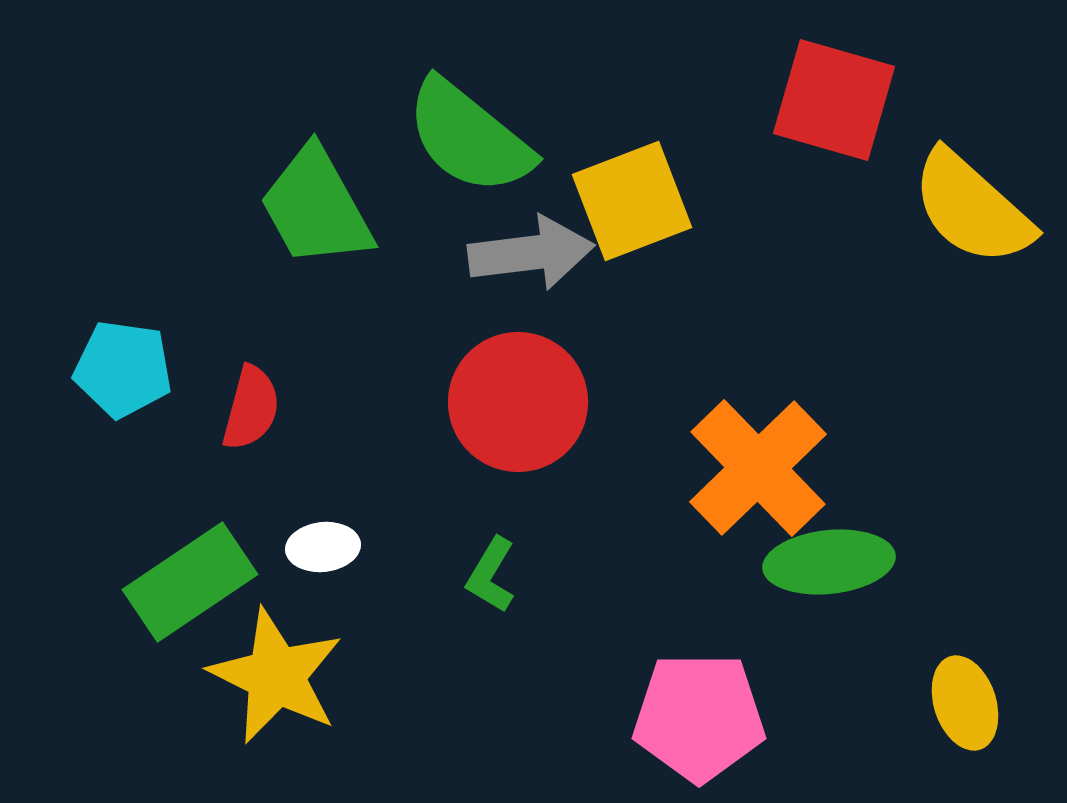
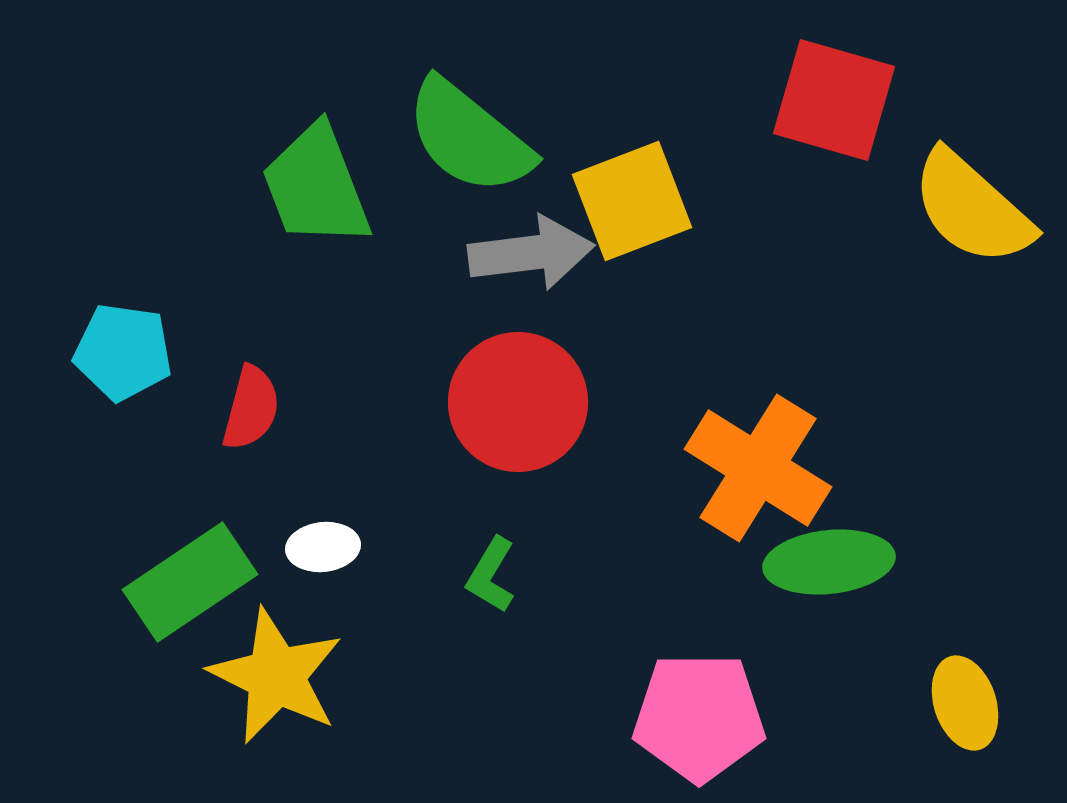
green trapezoid: moved 21 px up; rotated 8 degrees clockwise
cyan pentagon: moved 17 px up
orange cross: rotated 14 degrees counterclockwise
